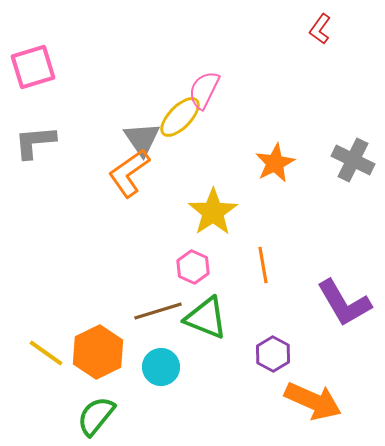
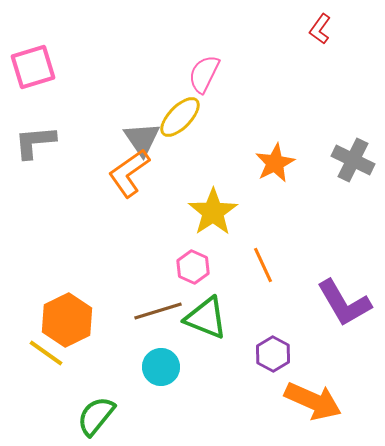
pink semicircle: moved 16 px up
orange line: rotated 15 degrees counterclockwise
orange hexagon: moved 31 px left, 32 px up
